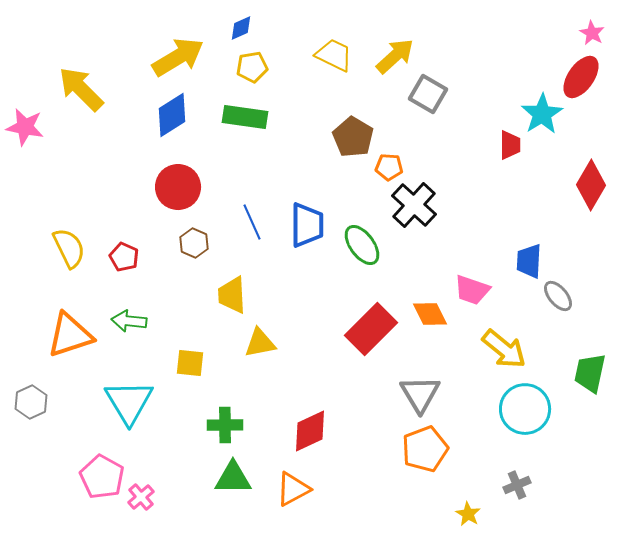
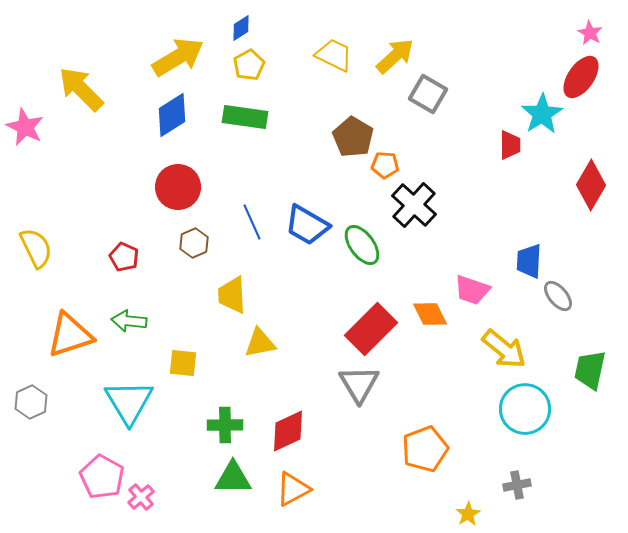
blue diamond at (241, 28): rotated 8 degrees counterclockwise
pink star at (592, 33): moved 2 px left
yellow pentagon at (252, 67): moved 3 px left, 2 px up; rotated 20 degrees counterclockwise
pink star at (25, 127): rotated 15 degrees clockwise
orange pentagon at (389, 167): moved 4 px left, 2 px up
blue trapezoid at (307, 225): rotated 120 degrees clockwise
brown hexagon at (194, 243): rotated 12 degrees clockwise
yellow semicircle at (69, 248): moved 33 px left
yellow square at (190, 363): moved 7 px left
green trapezoid at (590, 373): moved 3 px up
gray triangle at (420, 394): moved 61 px left, 10 px up
red diamond at (310, 431): moved 22 px left
gray cross at (517, 485): rotated 12 degrees clockwise
yellow star at (468, 514): rotated 10 degrees clockwise
